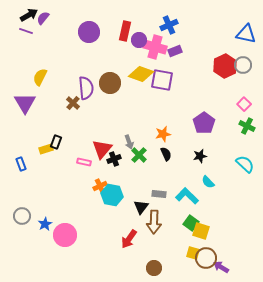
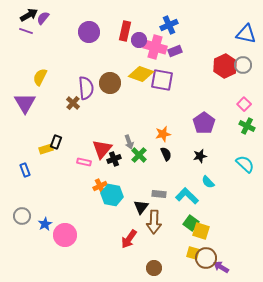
blue rectangle at (21, 164): moved 4 px right, 6 px down
